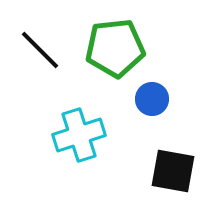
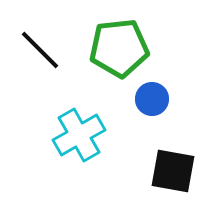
green pentagon: moved 4 px right
cyan cross: rotated 12 degrees counterclockwise
